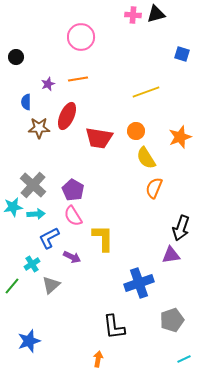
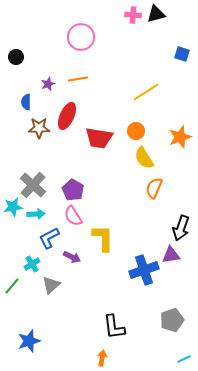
yellow line: rotated 12 degrees counterclockwise
yellow semicircle: moved 2 px left
blue cross: moved 5 px right, 13 px up
orange arrow: moved 4 px right, 1 px up
